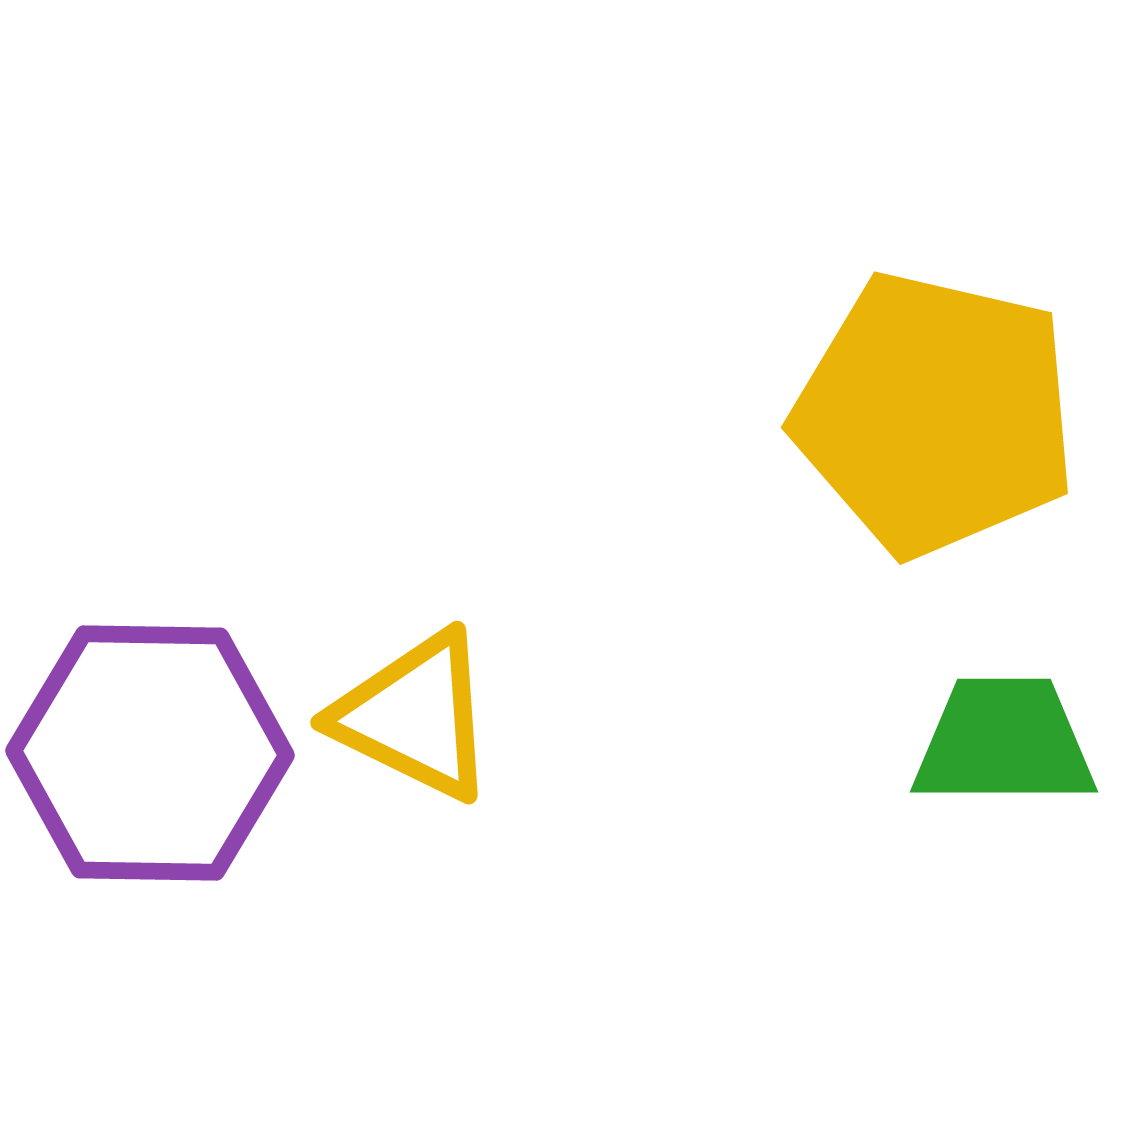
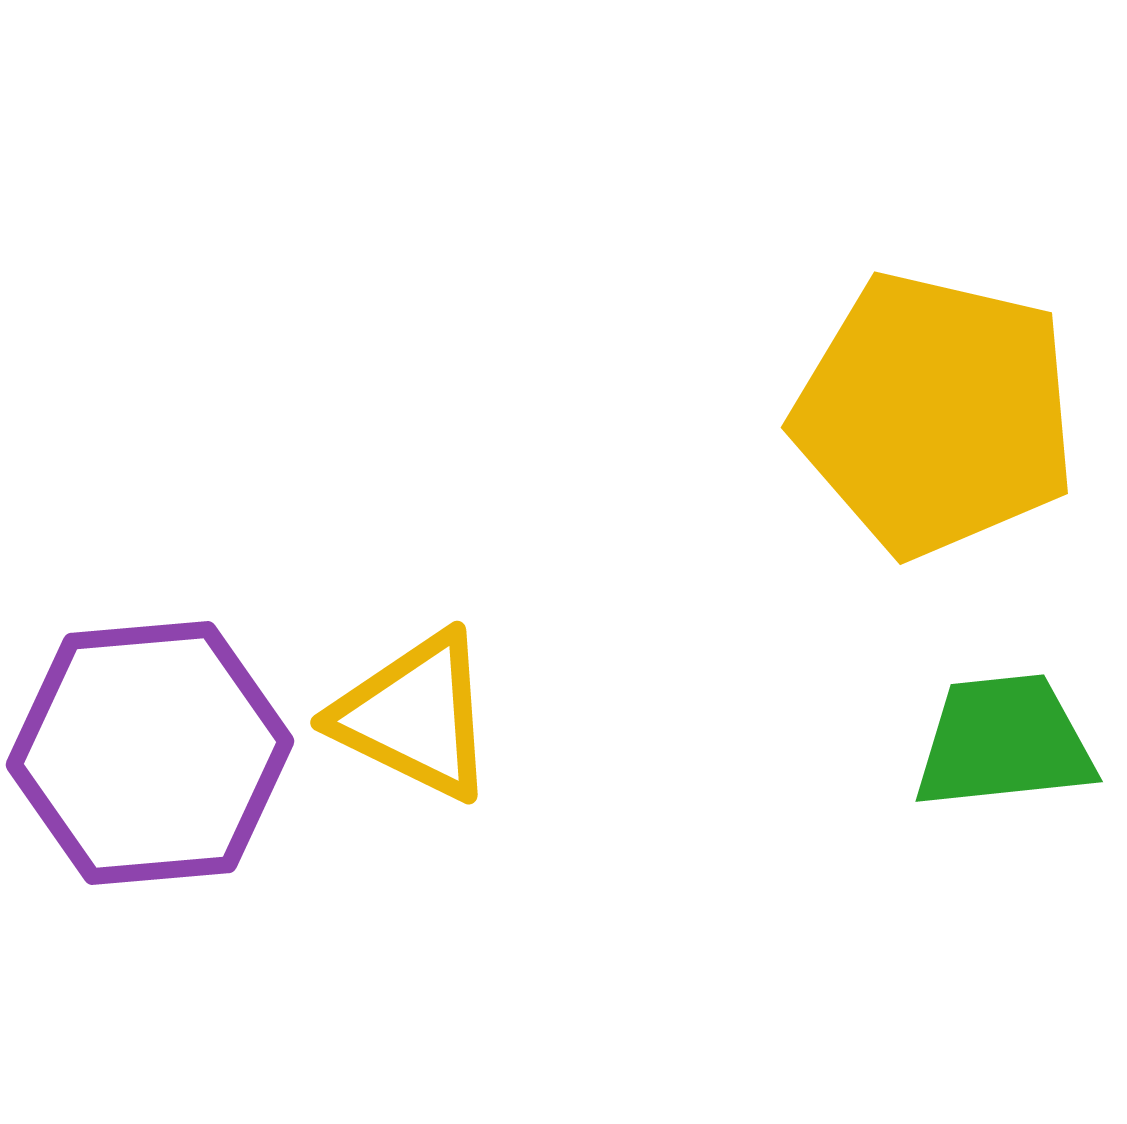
green trapezoid: rotated 6 degrees counterclockwise
purple hexagon: rotated 6 degrees counterclockwise
